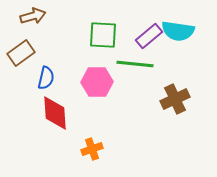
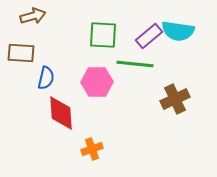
brown rectangle: rotated 40 degrees clockwise
red diamond: moved 6 px right
